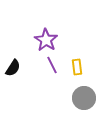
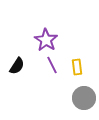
black semicircle: moved 4 px right, 2 px up
